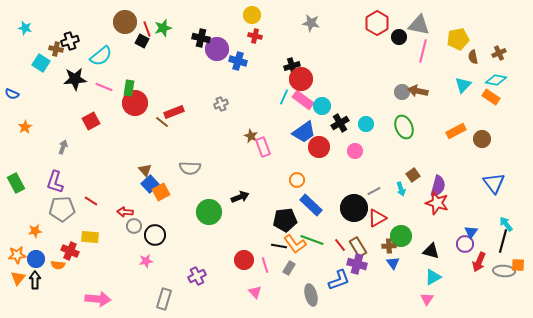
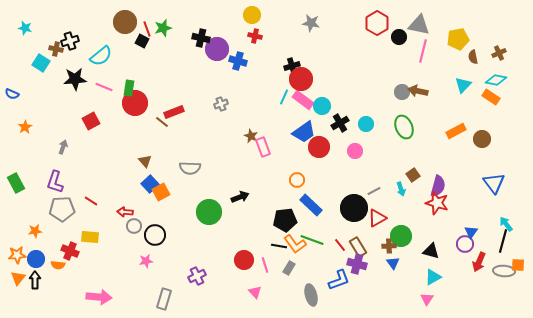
brown triangle at (145, 170): moved 9 px up
pink arrow at (98, 299): moved 1 px right, 2 px up
